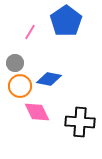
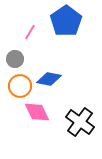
gray circle: moved 4 px up
black cross: rotated 32 degrees clockwise
